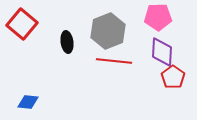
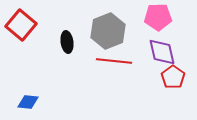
red square: moved 1 px left, 1 px down
purple diamond: rotated 16 degrees counterclockwise
